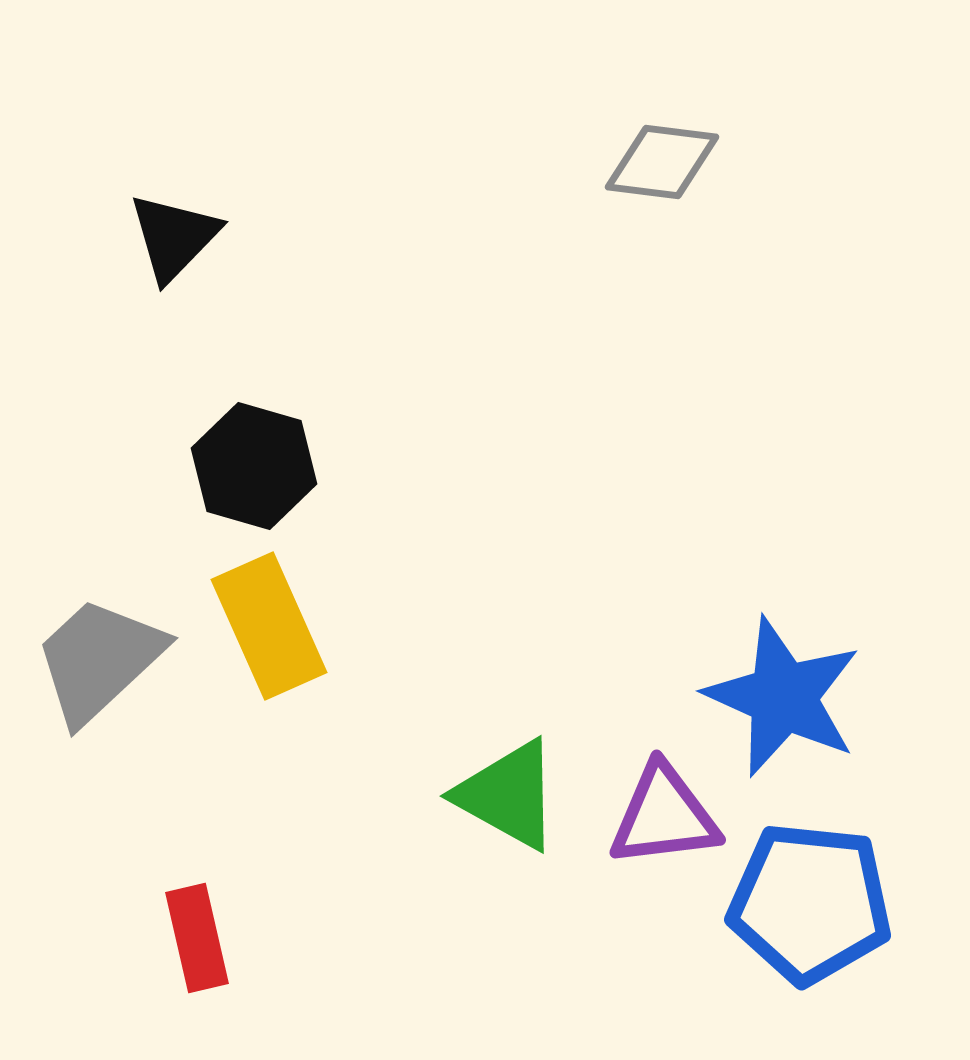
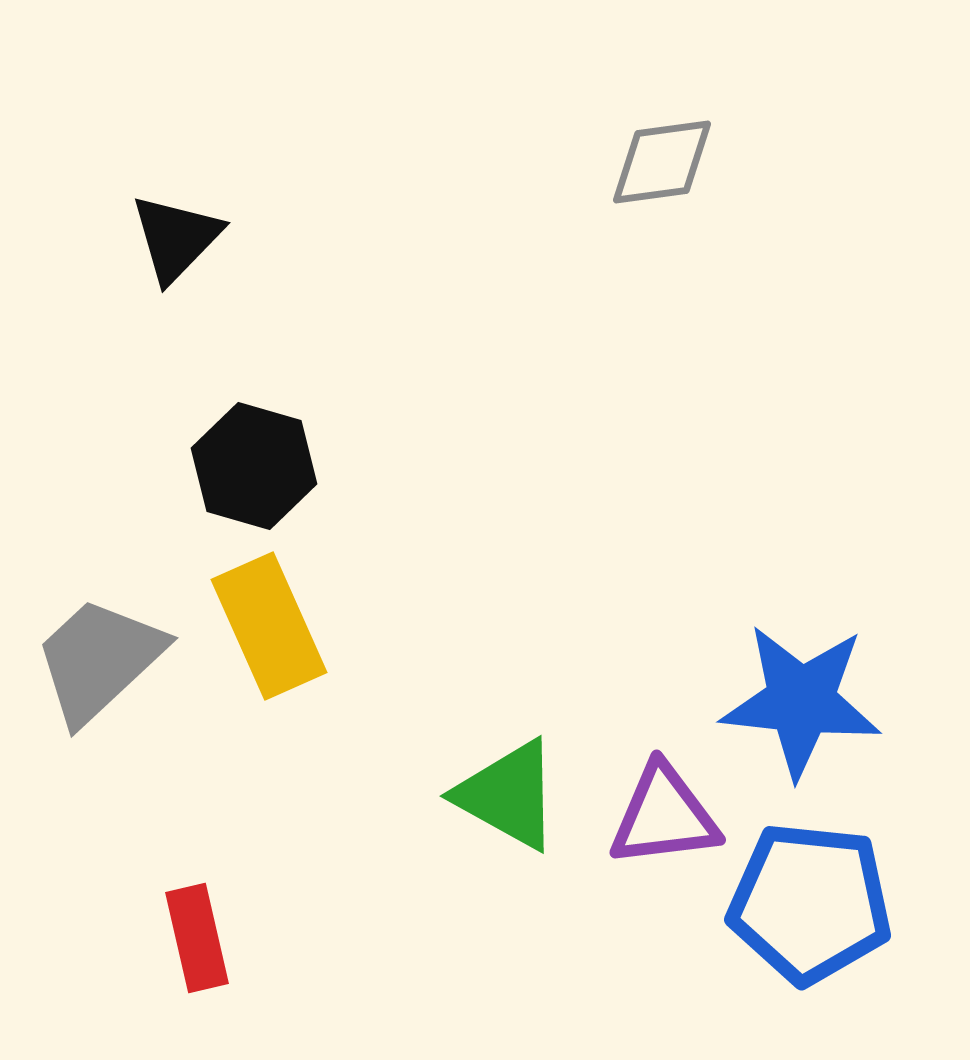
gray diamond: rotated 15 degrees counterclockwise
black triangle: moved 2 px right, 1 px down
blue star: moved 18 px right, 4 px down; rotated 18 degrees counterclockwise
